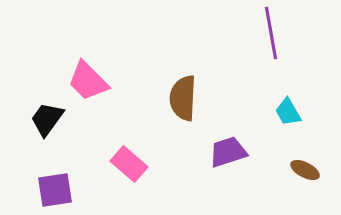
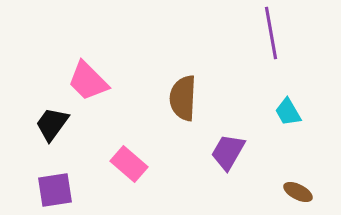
black trapezoid: moved 5 px right, 5 px down
purple trapezoid: rotated 42 degrees counterclockwise
brown ellipse: moved 7 px left, 22 px down
